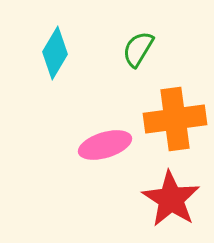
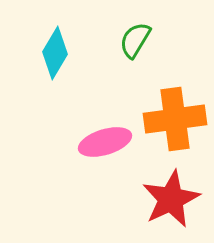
green semicircle: moved 3 px left, 9 px up
pink ellipse: moved 3 px up
red star: rotated 14 degrees clockwise
